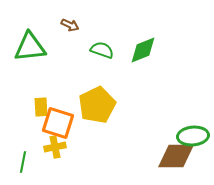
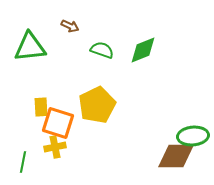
brown arrow: moved 1 px down
